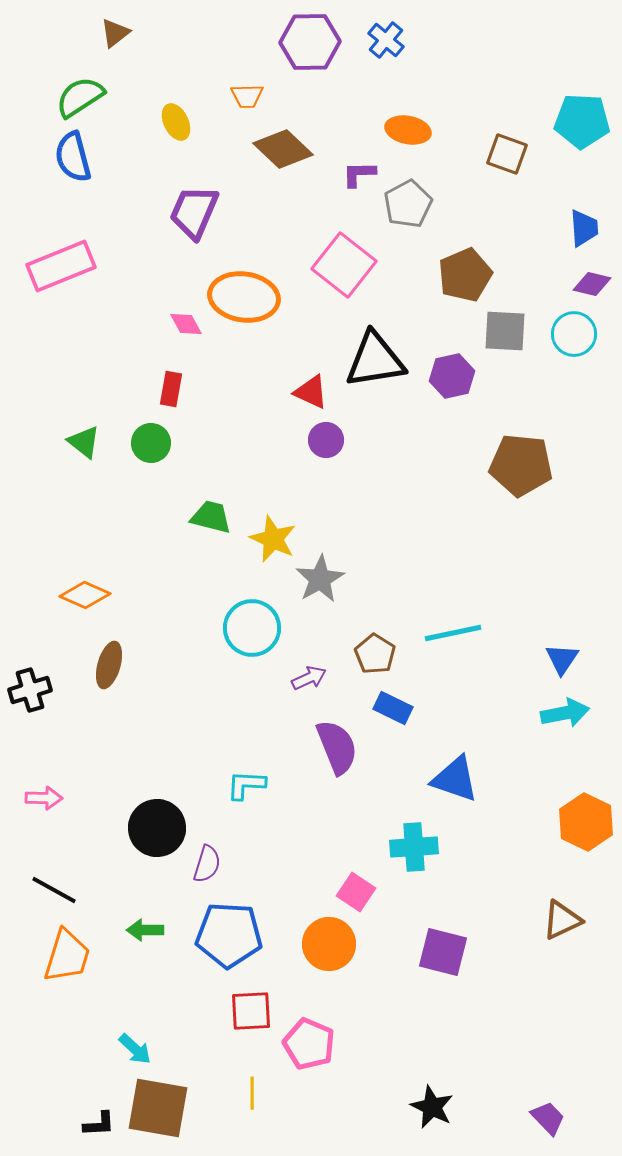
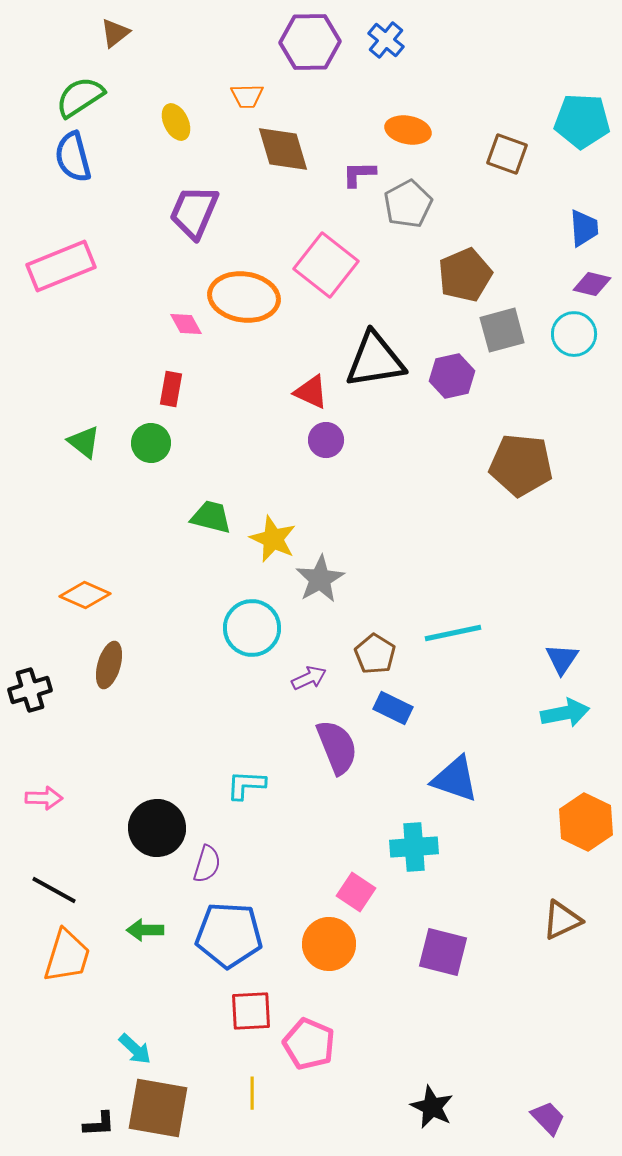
brown diamond at (283, 149): rotated 30 degrees clockwise
pink square at (344, 265): moved 18 px left
gray square at (505, 331): moved 3 px left, 1 px up; rotated 18 degrees counterclockwise
